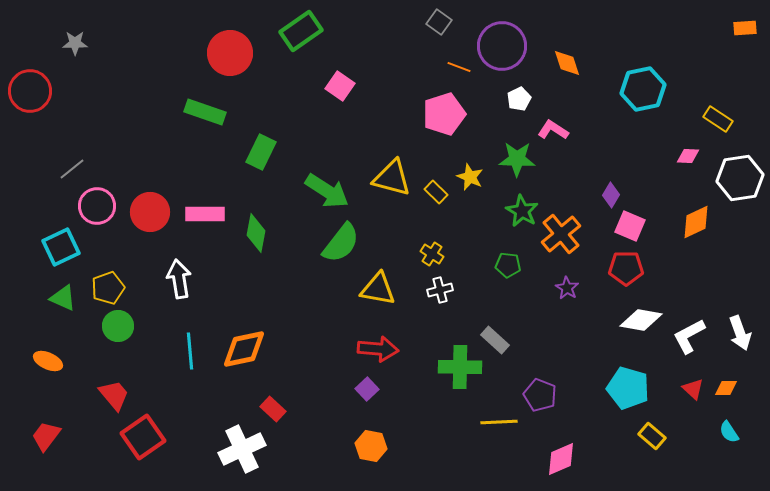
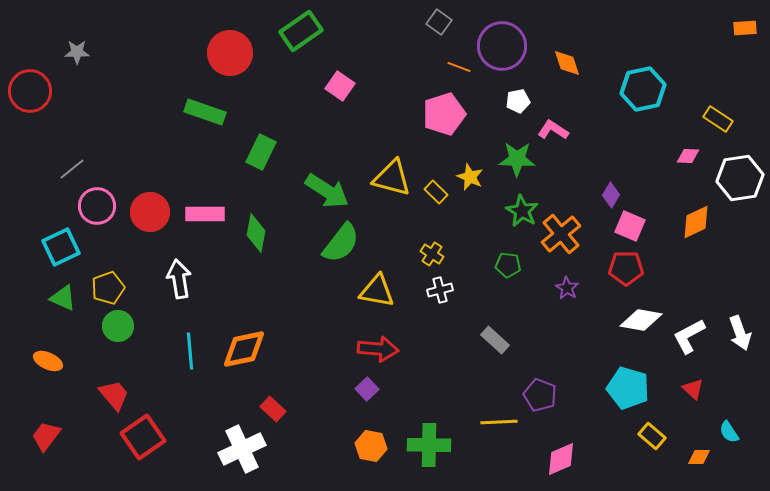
gray star at (75, 43): moved 2 px right, 9 px down
white pentagon at (519, 99): moved 1 px left, 2 px down; rotated 15 degrees clockwise
yellow triangle at (378, 289): moved 1 px left, 2 px down
green cross at (460, 367): moved 31 px left, 78 px down
orange diamond at (726, 388): moved 27 px left, 69 px down
